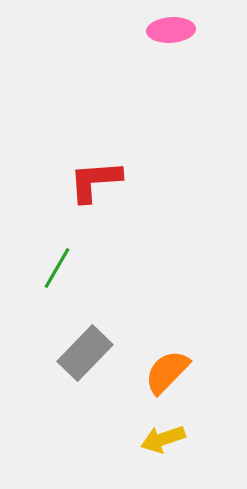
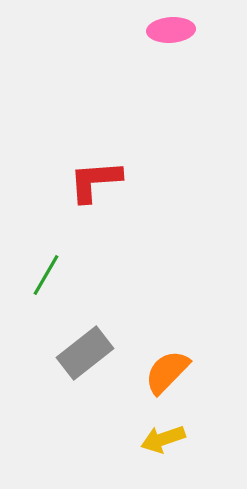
green line: moved 11 px left, 7 px down
gray rectangle: rotated 8 degrees clockwise
